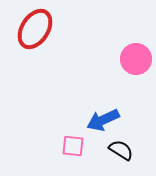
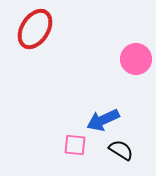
pink square: moved 2 px right, 1 px up
